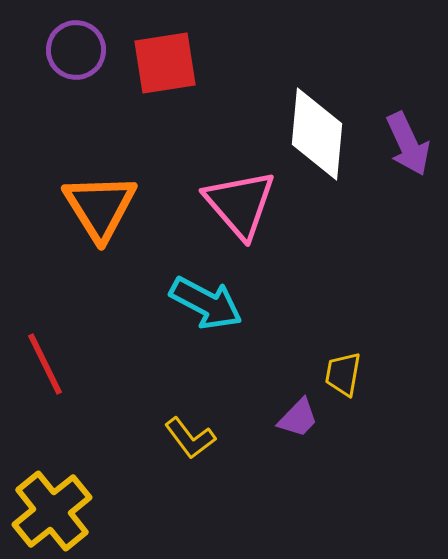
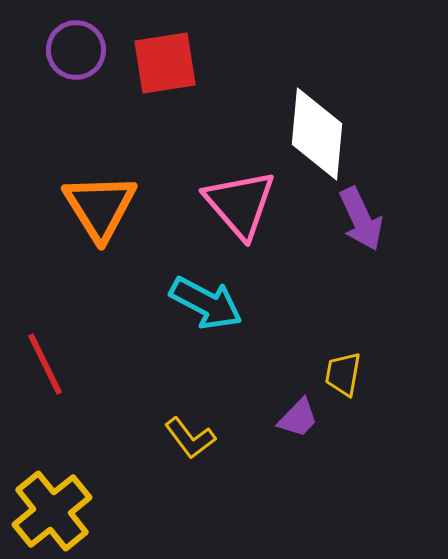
purple arrow: moved 47 px left, 75 px down
